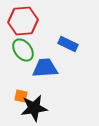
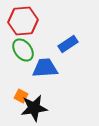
blue rectangle: rotated 60 degrees counterclockwise
orange square: rotated 16 degrees clockwise
